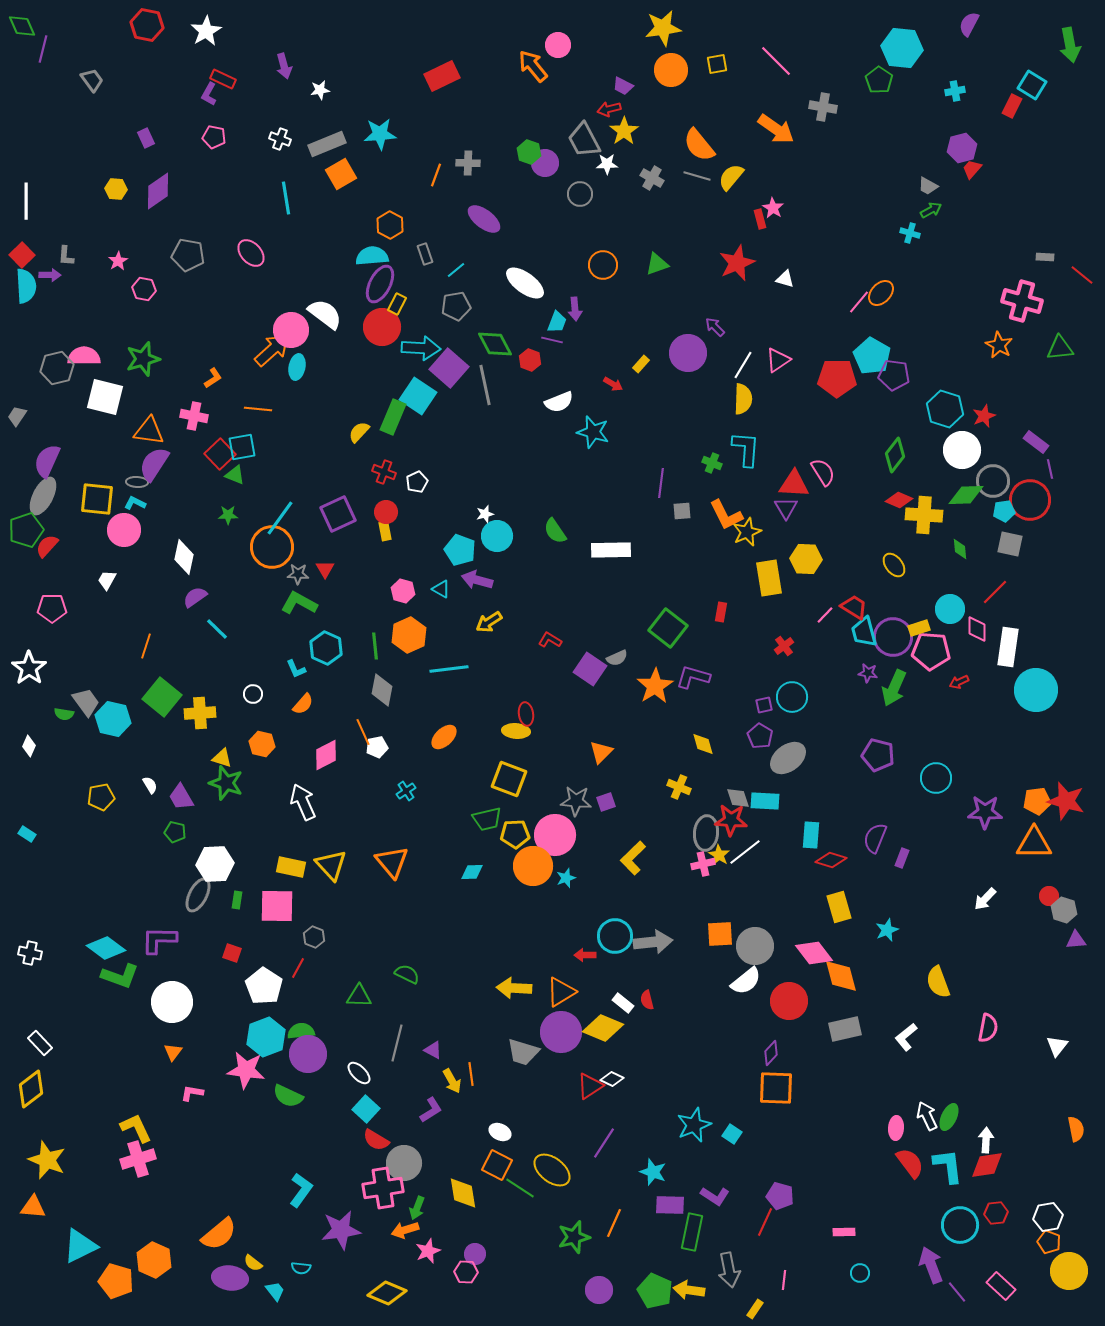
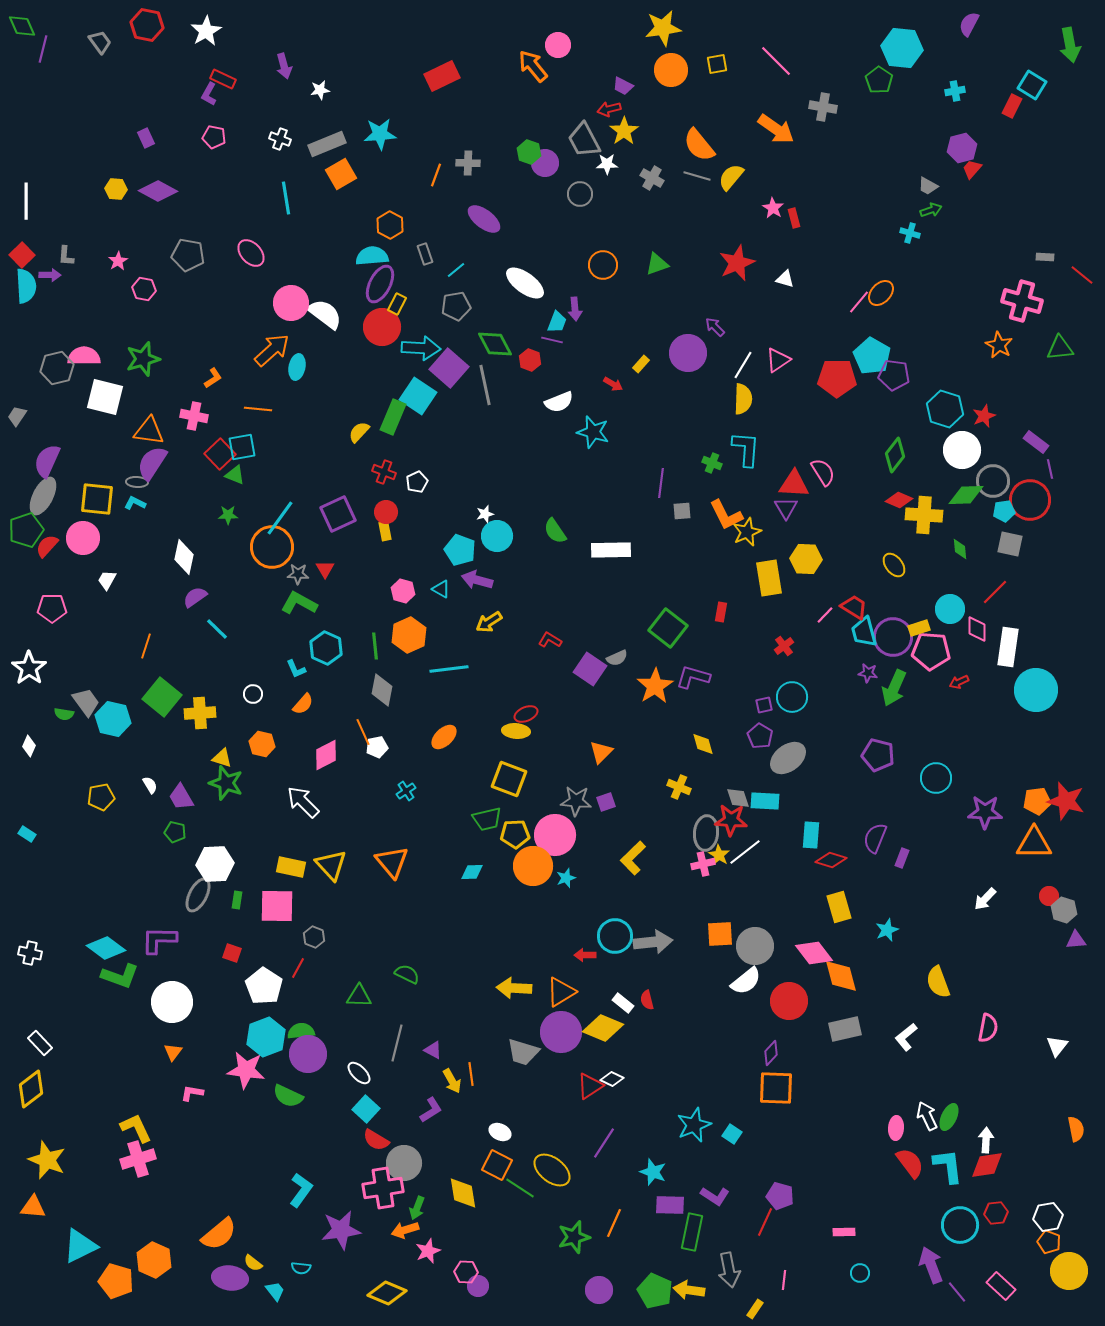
gray trapezoid at (92, 80): moved 8 px right, 38 px up
purple diamond at (158, 191): rotated 63 degrees clockwise
green arrow at (931, 210): rotated 10 degrees clockwise
red rectangle at (760, 219): moved 34 px right, 1 px up
pink circle at (291, 330): moved 27 px up
purple semicircle at (154, 464): moved 2 px left, 1 px up
pink circle at (124, 530): moved 41 px left, 8 px down
red ellipse at (526, 714): rotated 75 degrees clockwise
white arrow at (303, 802): rotated 21 degrees counterclockwise
purple circle at (475, 1254): moved 3 px right, 32 px down
